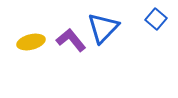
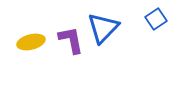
blue square: rotated 15 degrees clockwise
purple L-shape: rotated 28 degrees clockwise
